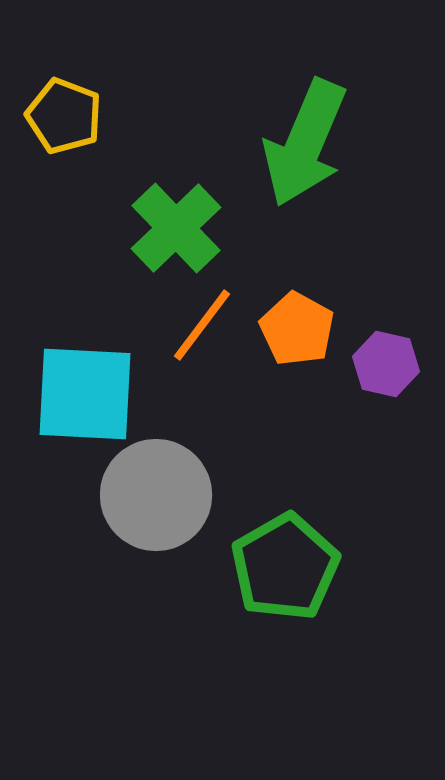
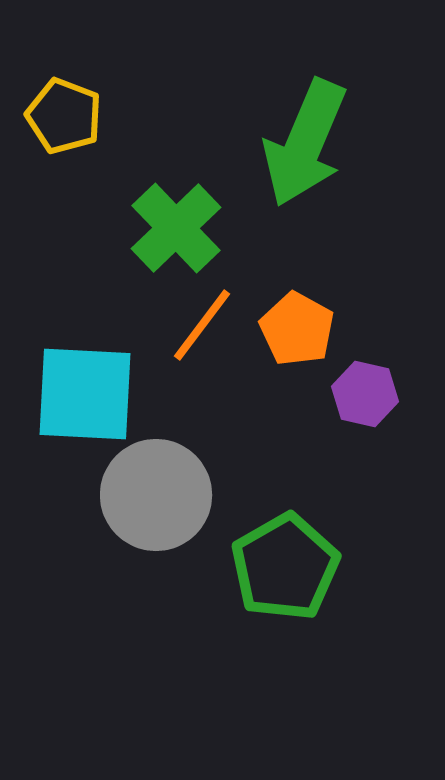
purple hexagon: moved 21 px left, 30 px down
